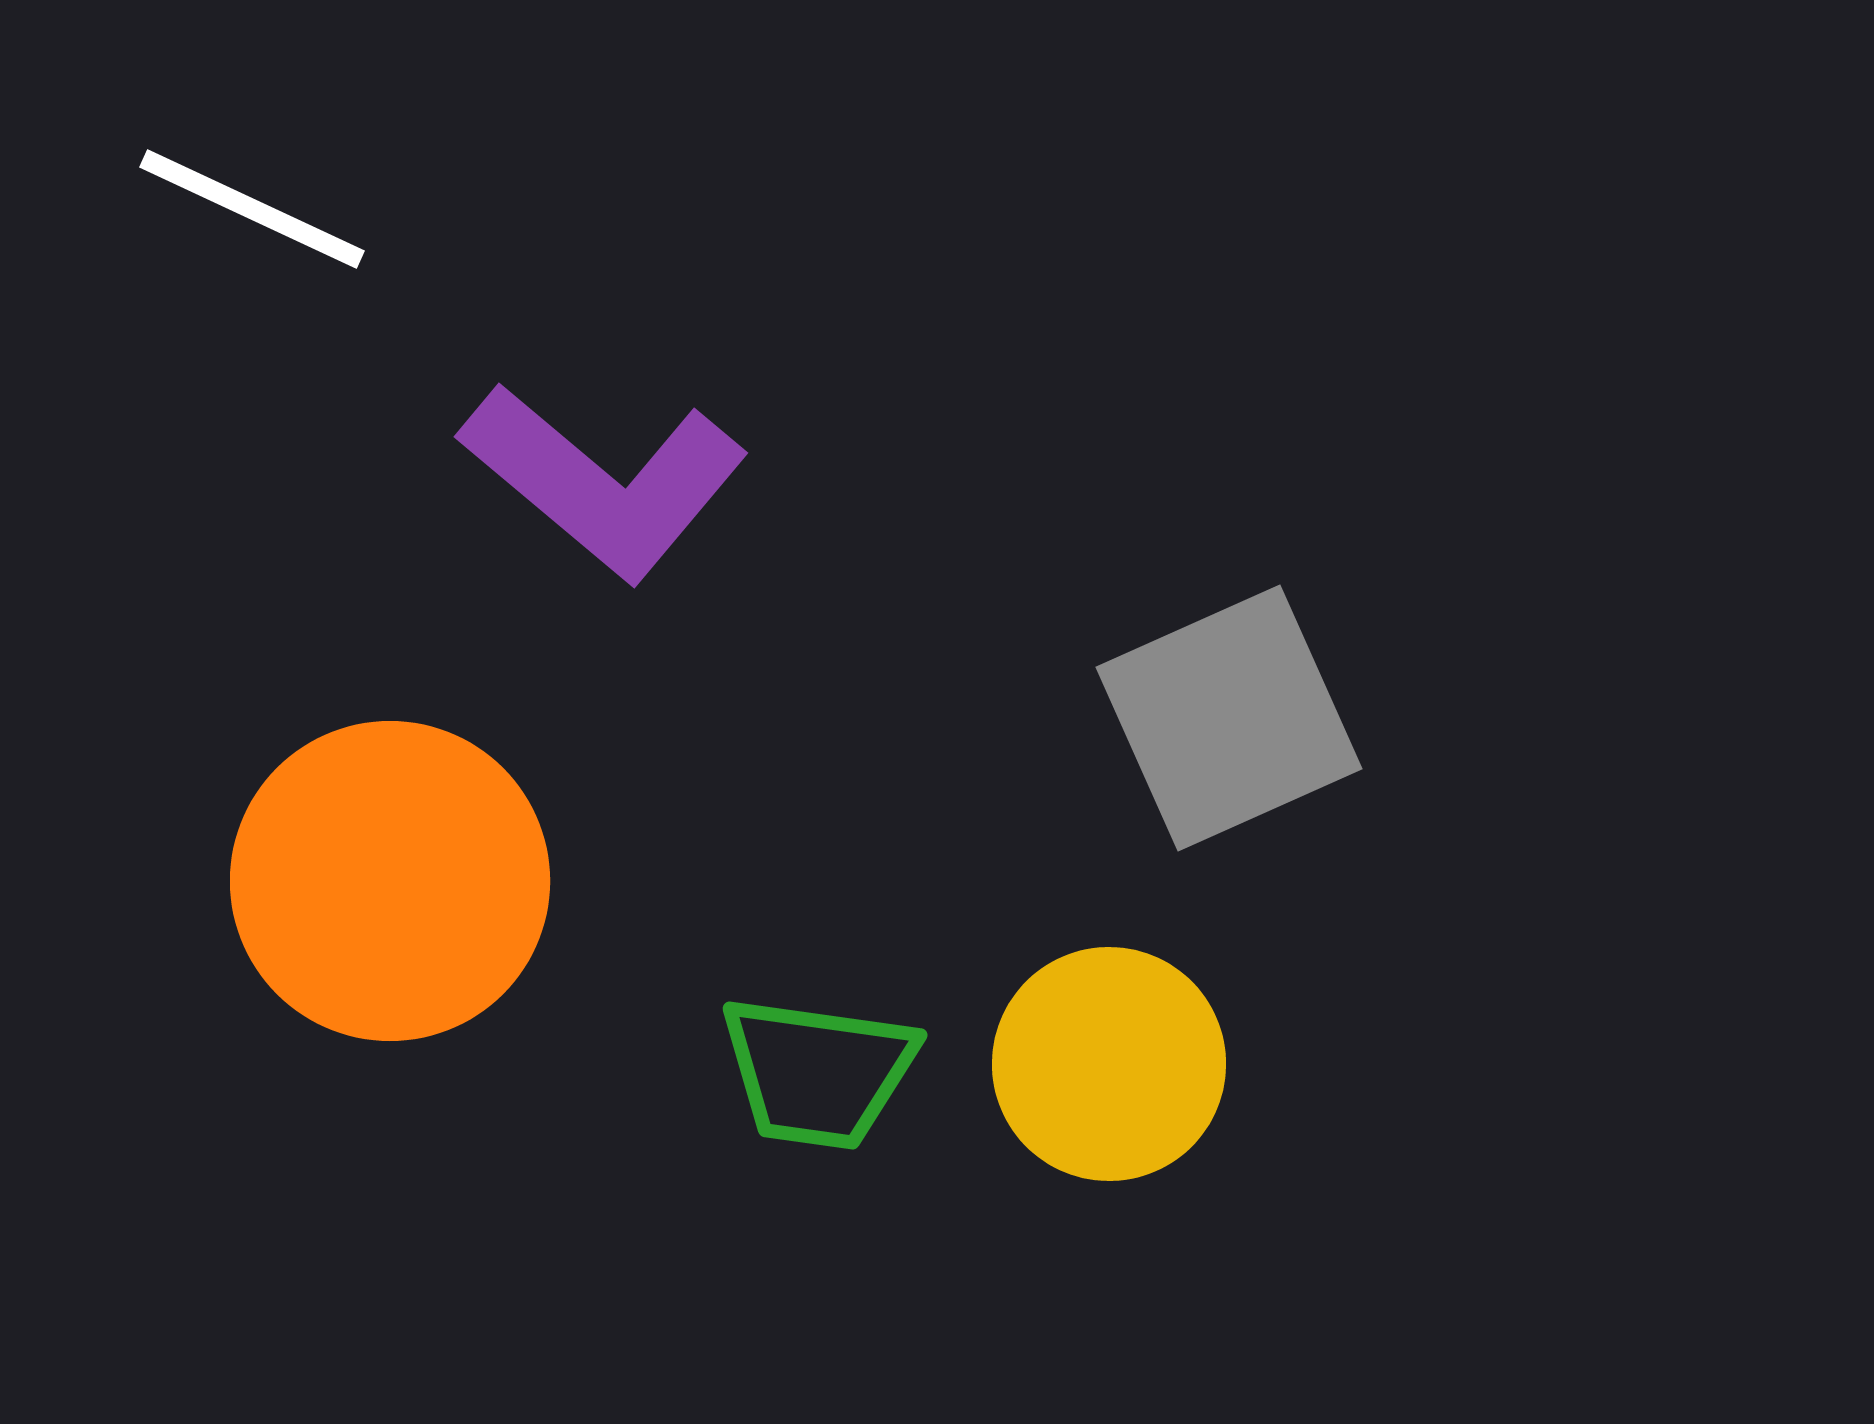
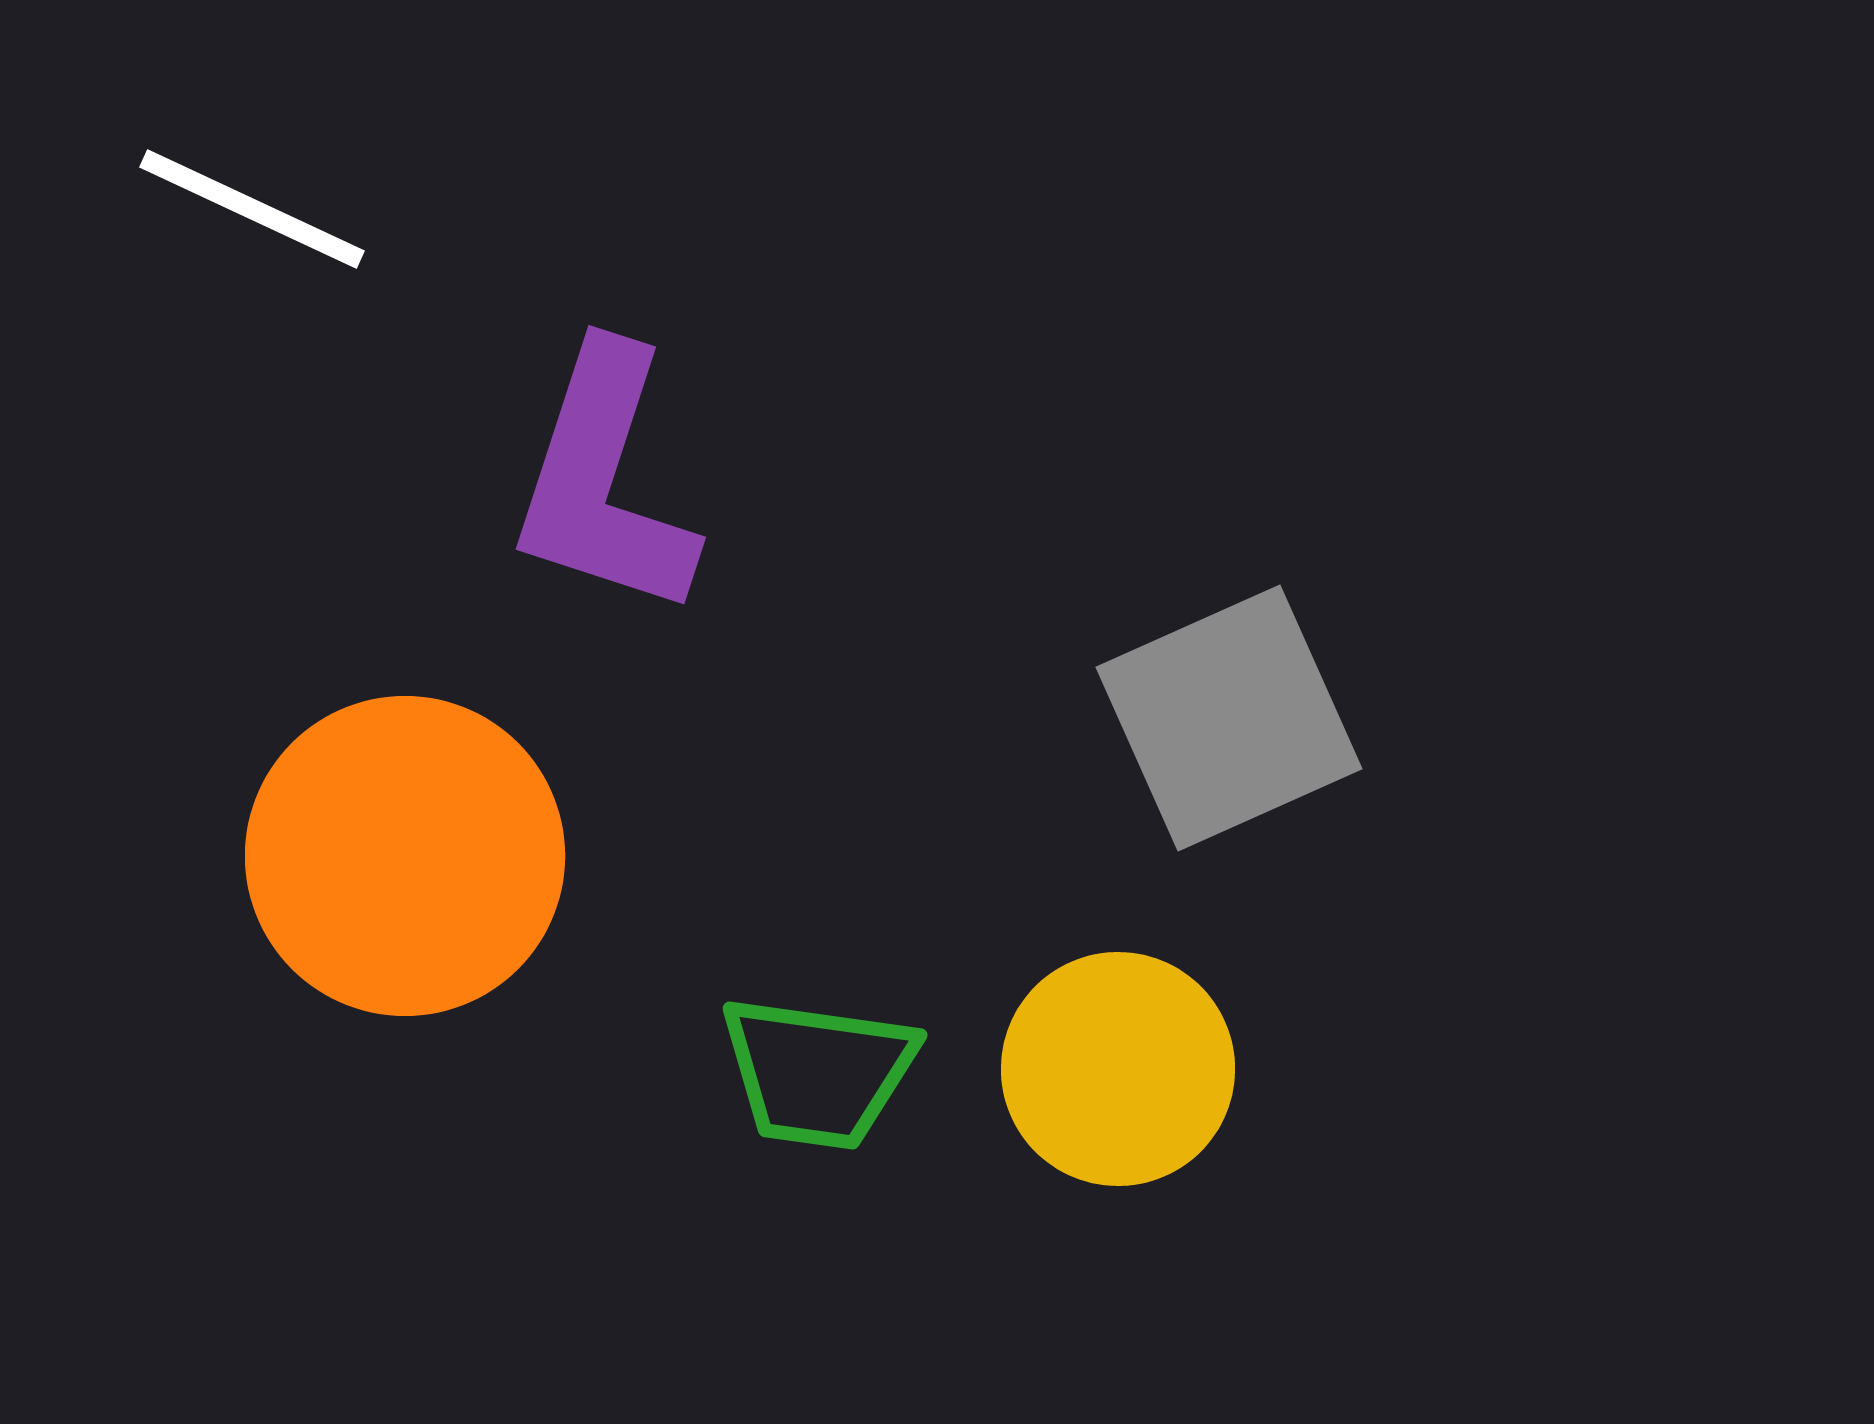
purple L-shape: rotated 68 degrees clockwise
orange circle: moved 15 px right, 25 px up
yellow circle: moved 9 px right, 5 px down
